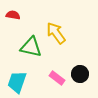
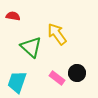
red semicircle: moved 1 px down
yellow arrow: moved 1 px right, 1 px down
green triangle: rotated 30 degrees clockwise
black circle: moved 3 px left, 1 px up
